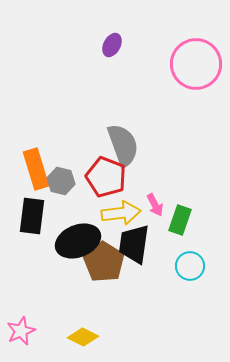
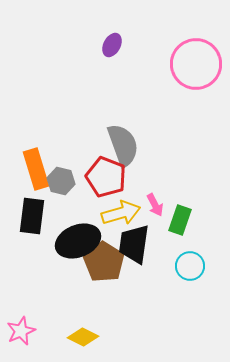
yellow arrow: rotated 9 degrees counterclockwise
